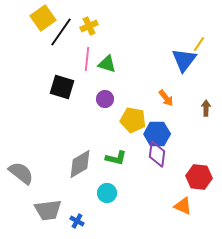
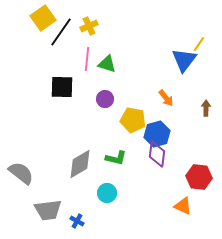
black square: rotated 15 degrees counterclockwise
blue hexagon: rotated 15 degrees counterclockwise
